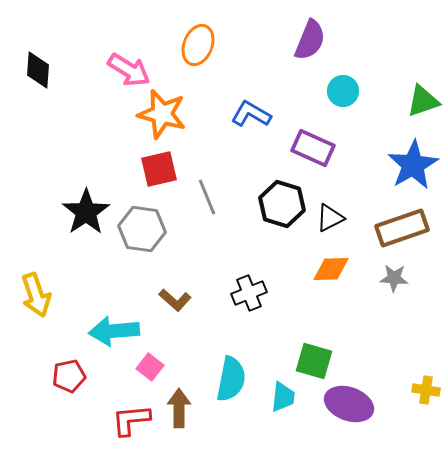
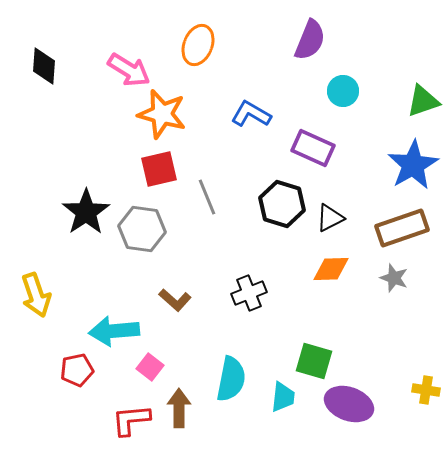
black diamond: moved 6 px right, 4 px up
gray star: rotated 16 degrees clockwise
red pentagon: moved 8 px right, 6 px up
